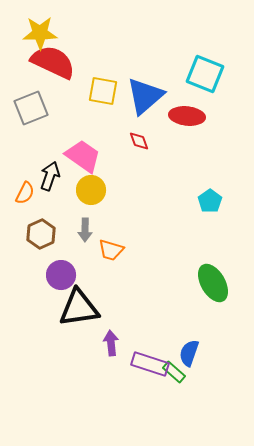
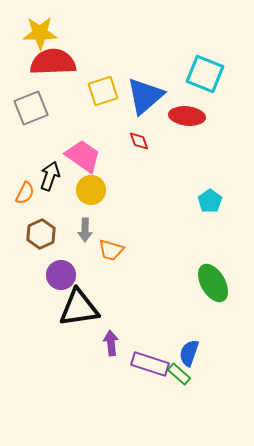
red semicircle: rotated 27 degrees counterclockwise
yellow square: rotated 28 degrees counterclockwise
green rectangle: moved 5 px right, 2 px down
